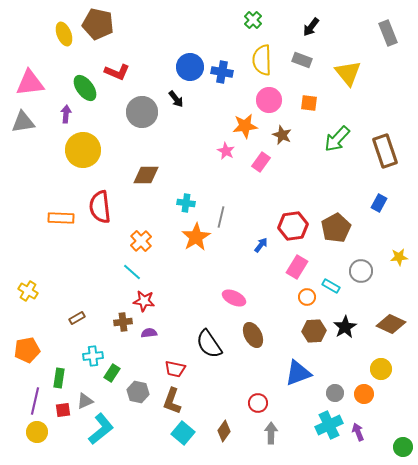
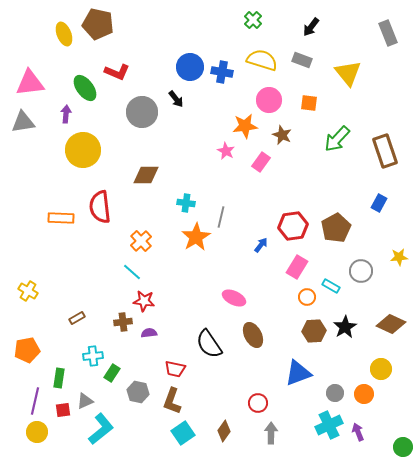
yellow semicircle at (262, 60): rotated 108 degrees clockwise
cyan square at (183, 433): rotated 15 degrees clockwise
